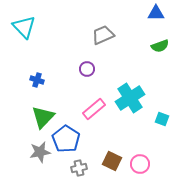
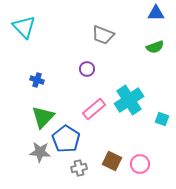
gray trapezoid: rotated 135 degrees counterclockwise
green semicircle: moved 5 px left, 1 px down
cyan cross: moved 1 px left, 2 px down
gray star: rotated 15 degrees clockwise
